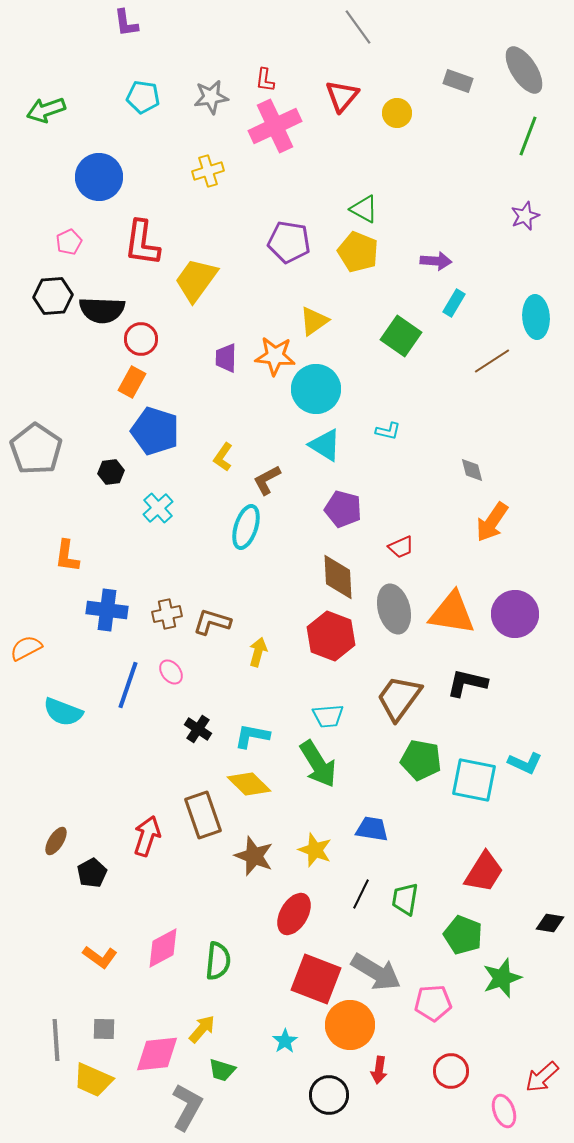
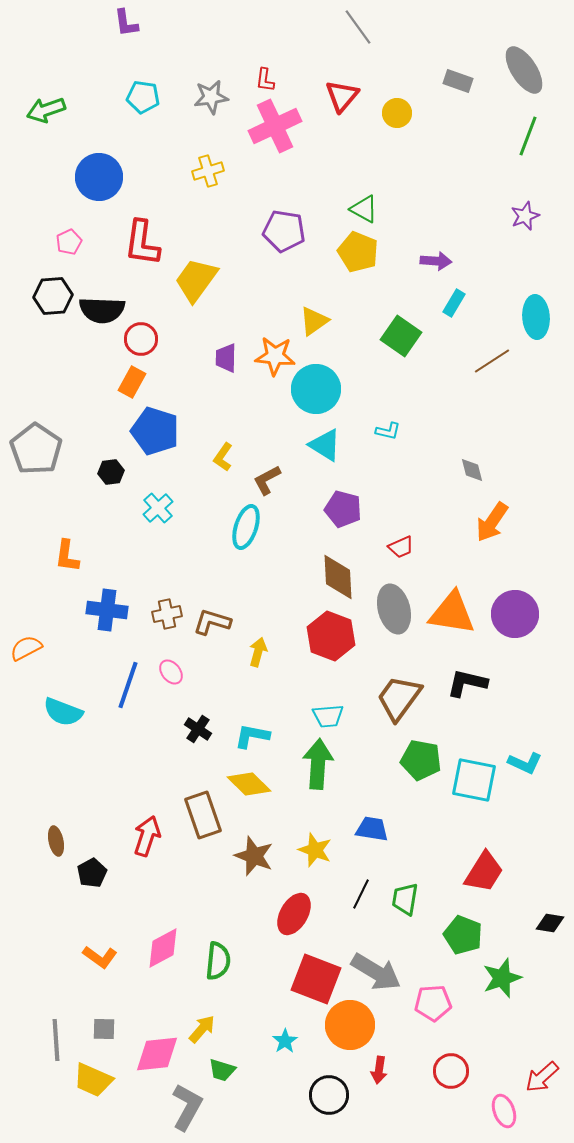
purple pentagon at (289, 242): moved 5 px left, 11 px up
green arrow at (318, 764): rotated 144 degrees counterclockwise
brown ellipse at (56, 841): rotated 44 degrees counterclockwise
